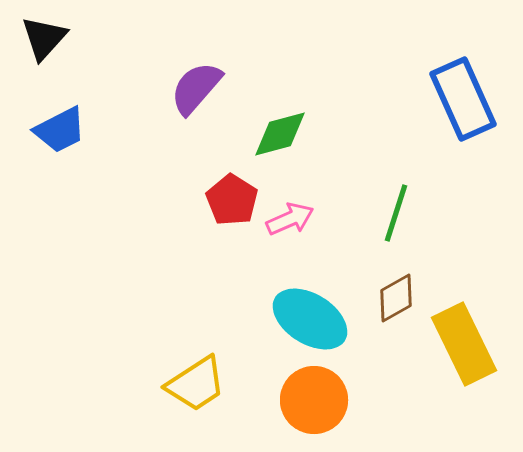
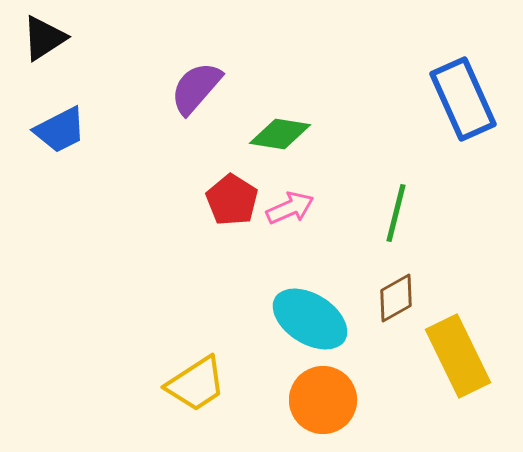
black triangle: rotated 15 degrees clockwise
green diamond: rotated 24 degrees clockwise
green line: rotated 4 degrees counterclockwise
pink arrow: moved 11 px up
yellow rectangle: moved 6 px left, 12 px down
orange circle: moved 9 px right
